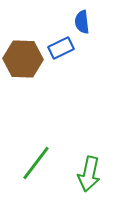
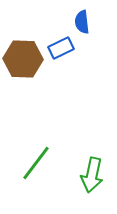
green arrow: moved 3 px right, 1 px down
